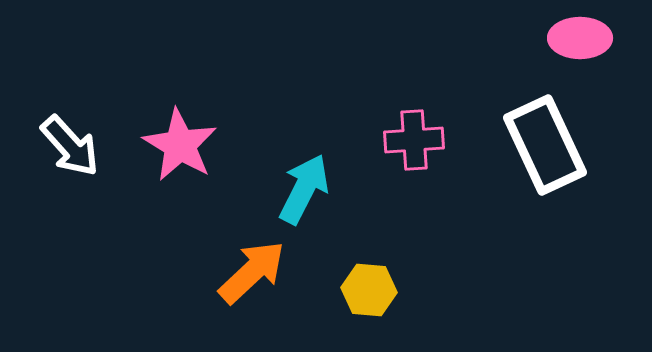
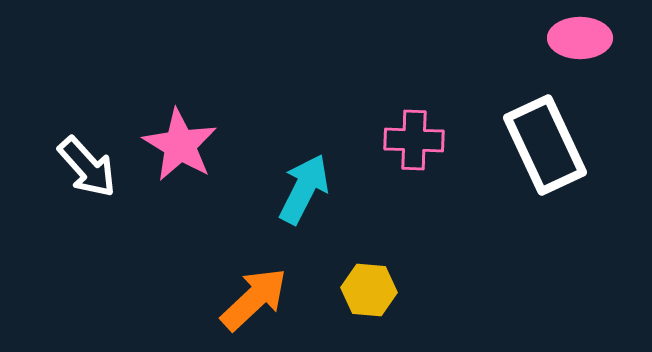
pink cross: rotated 6 degrees clockwise
white arrow: moved 17 px right, 21 px down
orange arrow: moved 2 px right, 27 px down
